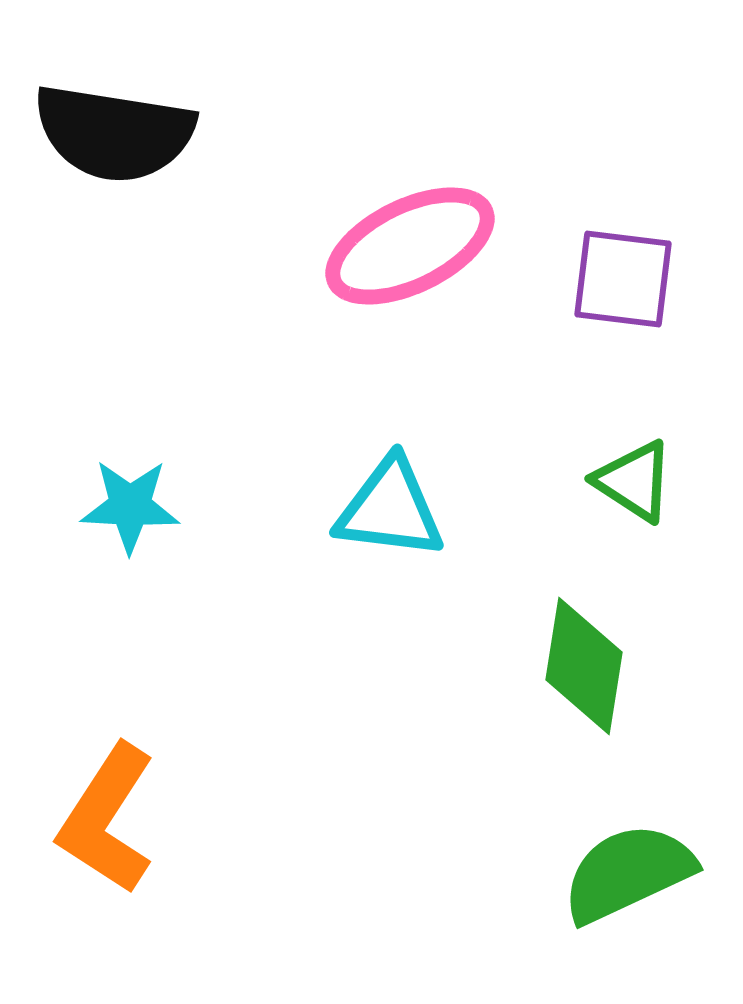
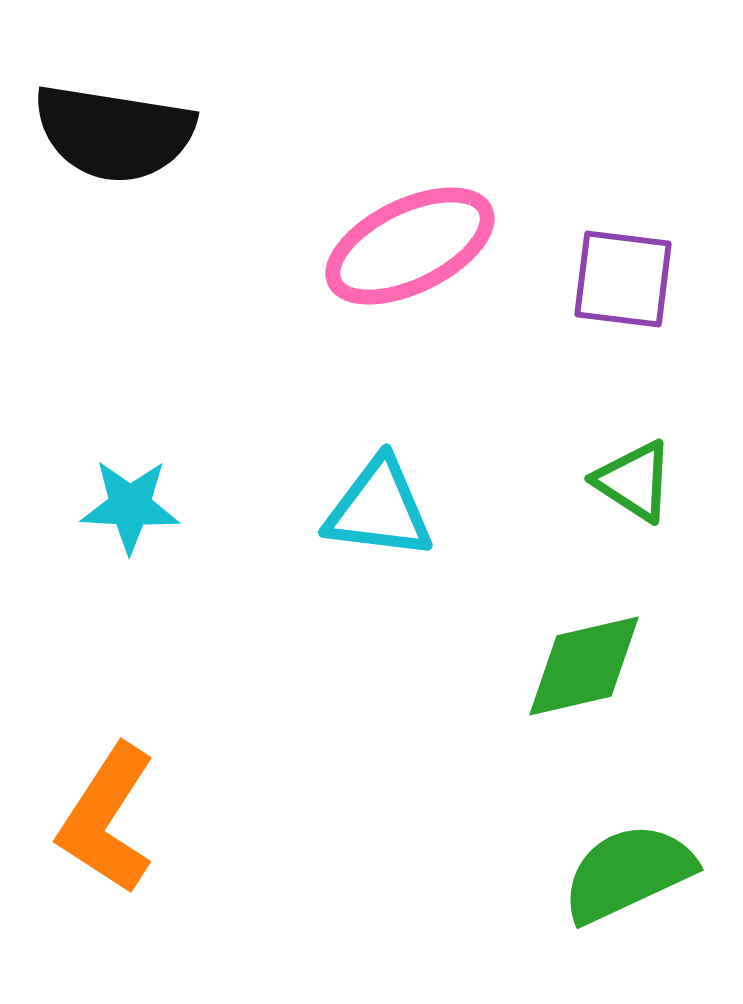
cyan triangle: moved 11 px left
green diamond: rotated 68 degrees clockwise
